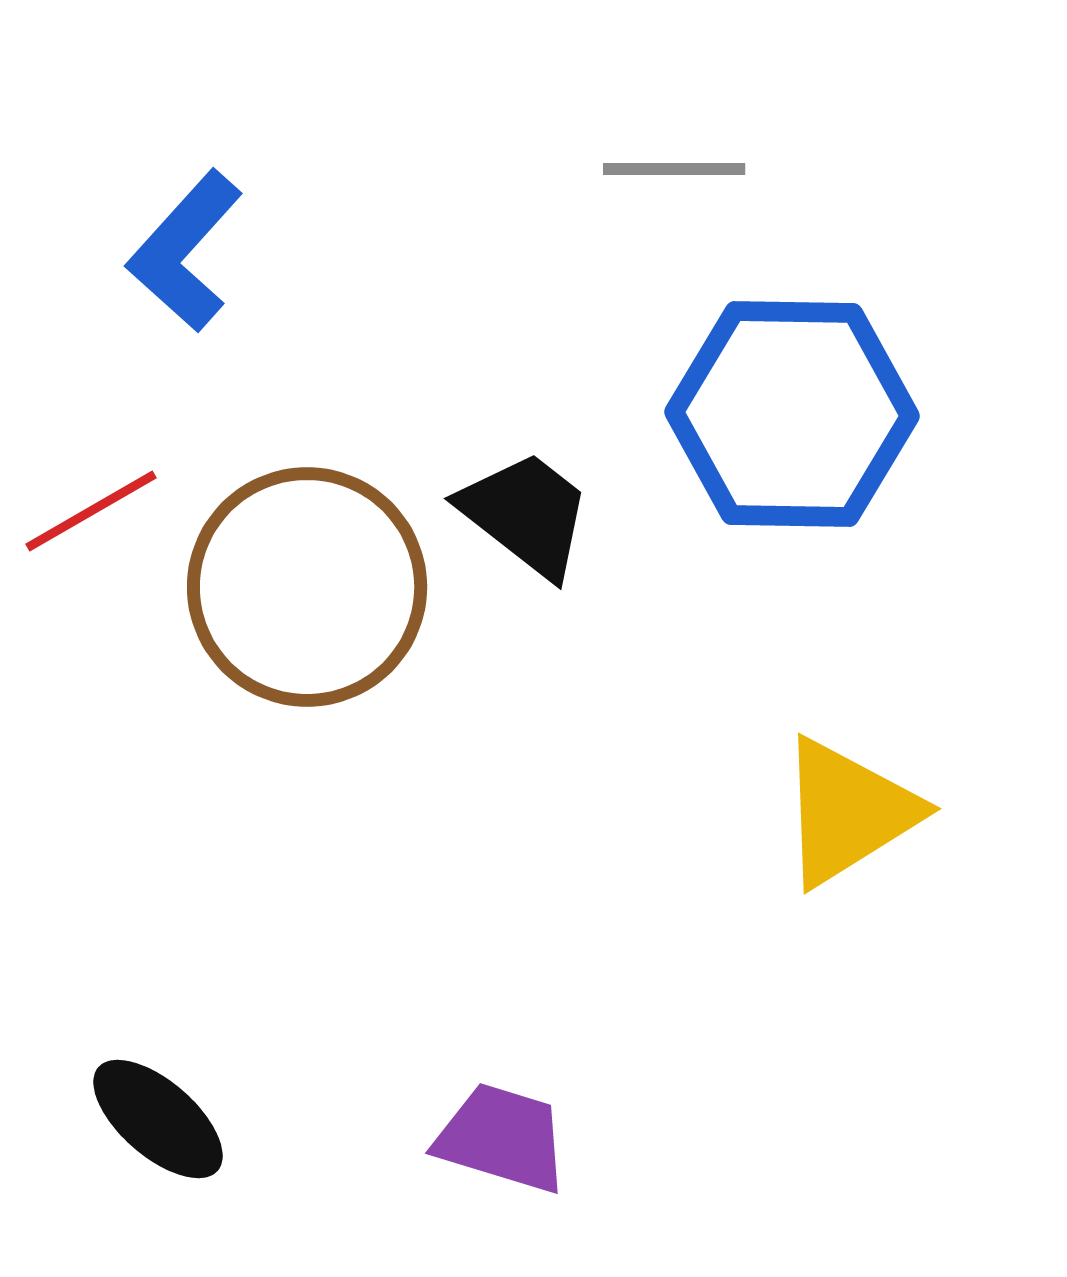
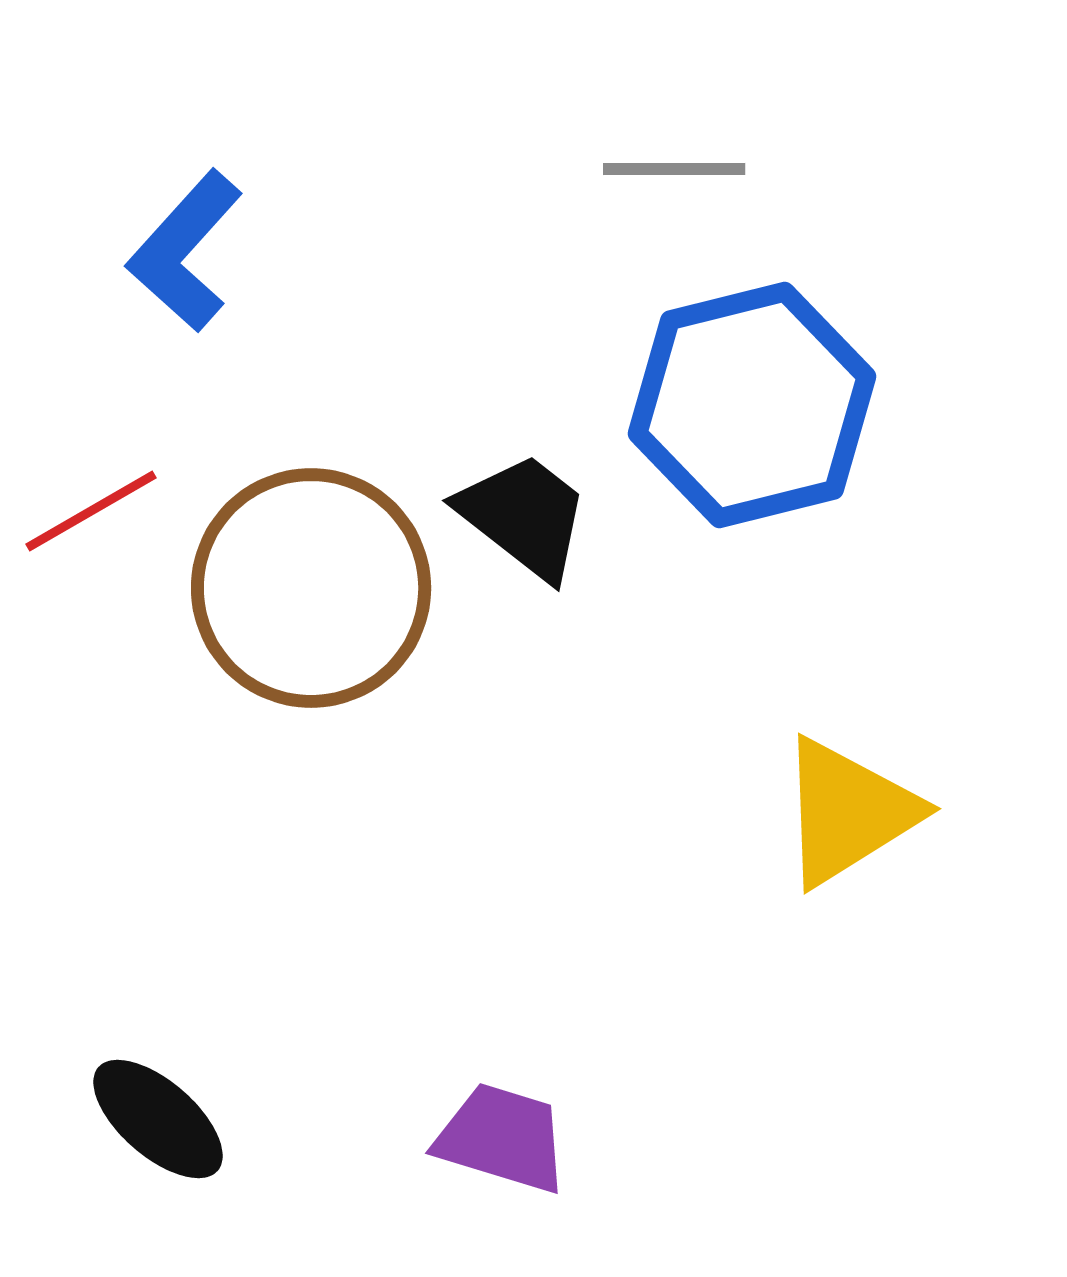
blue hexagon: moved 40 px left, 9 px up; rotated 15 degrees counterclockwise
black trapezoid: moved 2 px left, 2 px down
brown circle: moved 4 px right, 1 px down
